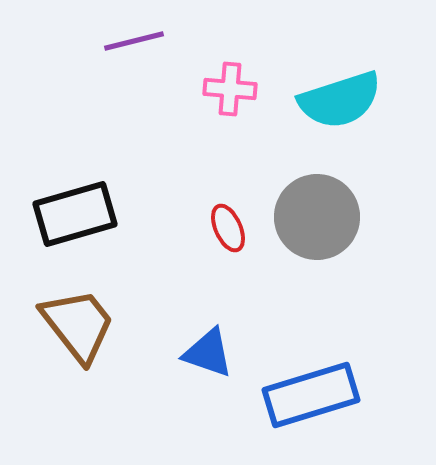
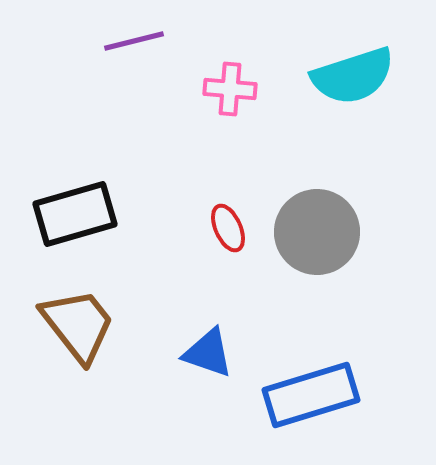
cyan semicircle: moved 13 px right, 24 px up
gray circle: moved 15 px down
